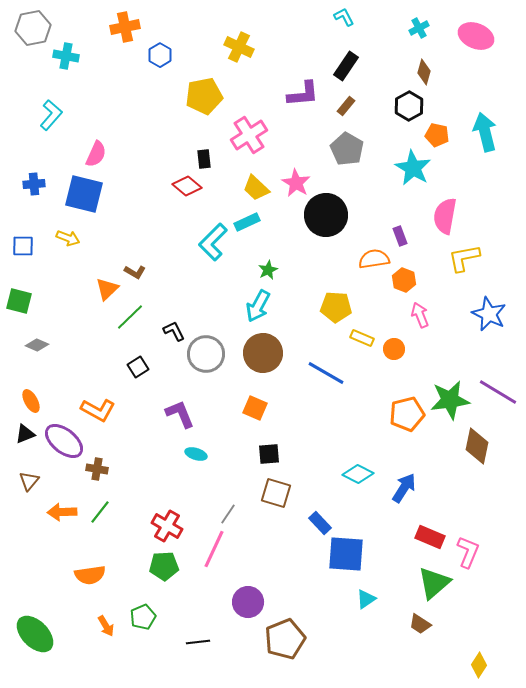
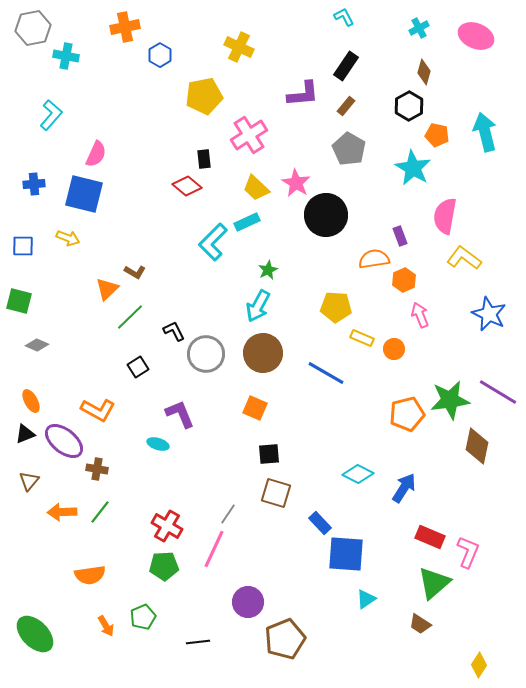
gray pentagon at (347, 149): moved 2 px right
yellow L-shape at (464, 258): rotated 48 degrees clockwise
orange hexagon at (404, 280): rotated 15 degrees clockwise
cyan ellipse at (196, 454): moved 38 px left, 10 px up
